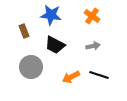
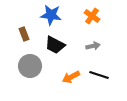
brown rectangle: moved 3 px down
gray circle: moved 1 px left, 1 px up
